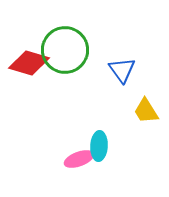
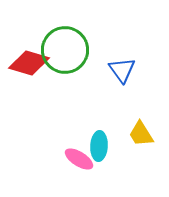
yellow trapezoid: moved 5 px left, 23 px down
pink ellipse: rotated 52 degrees clockwise
